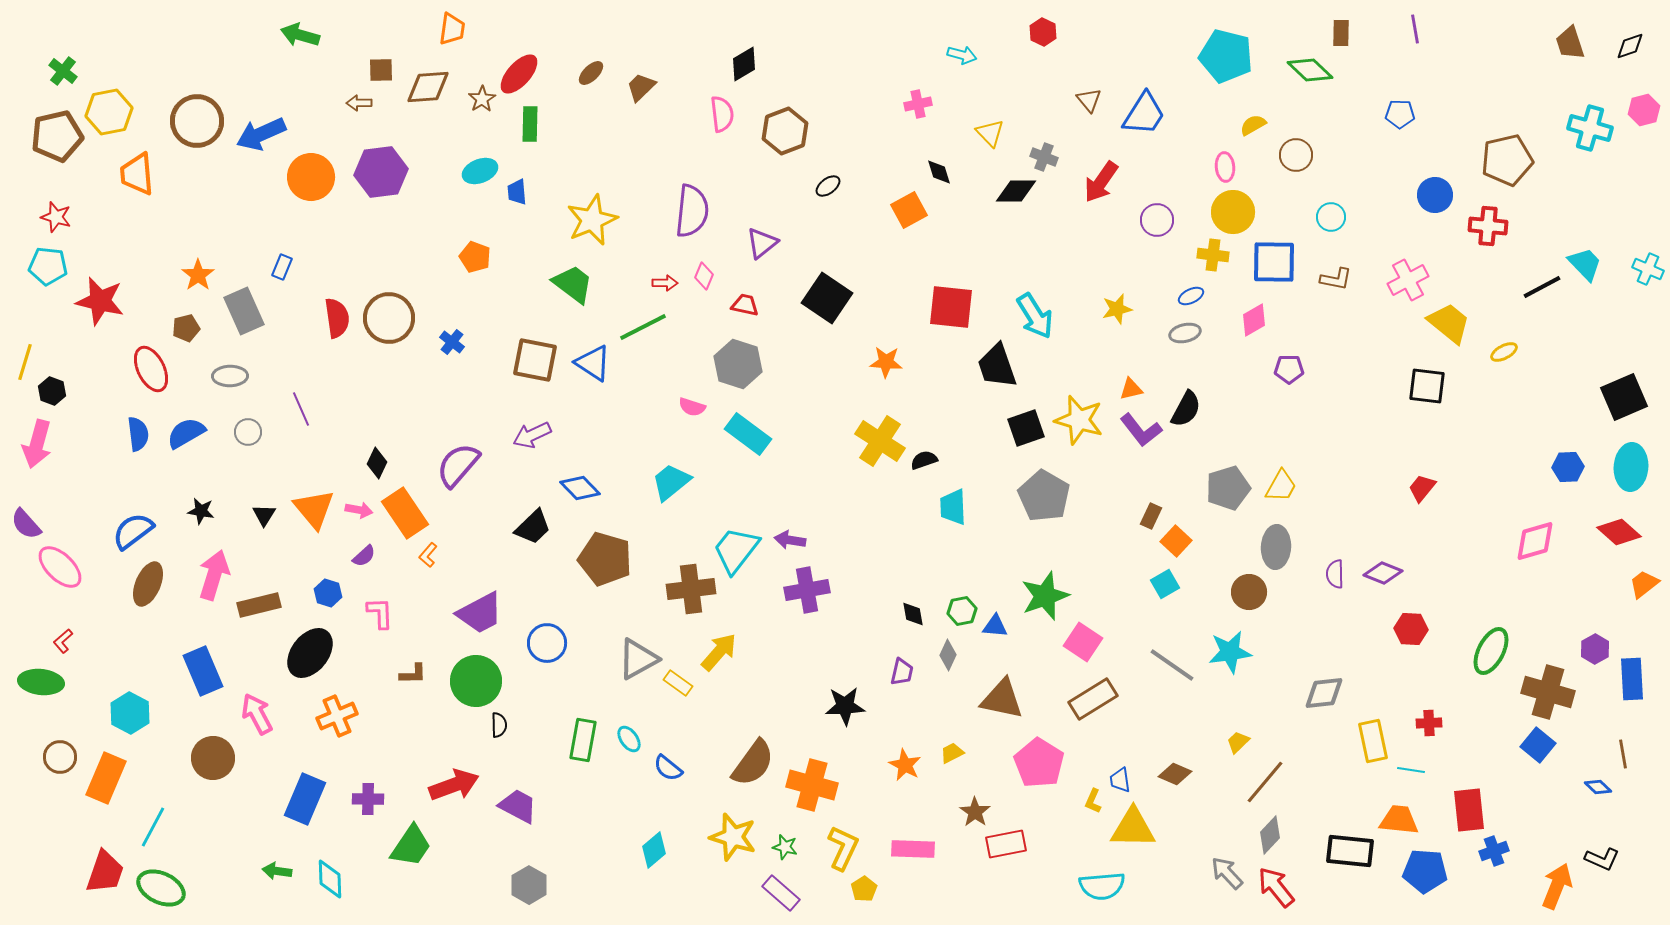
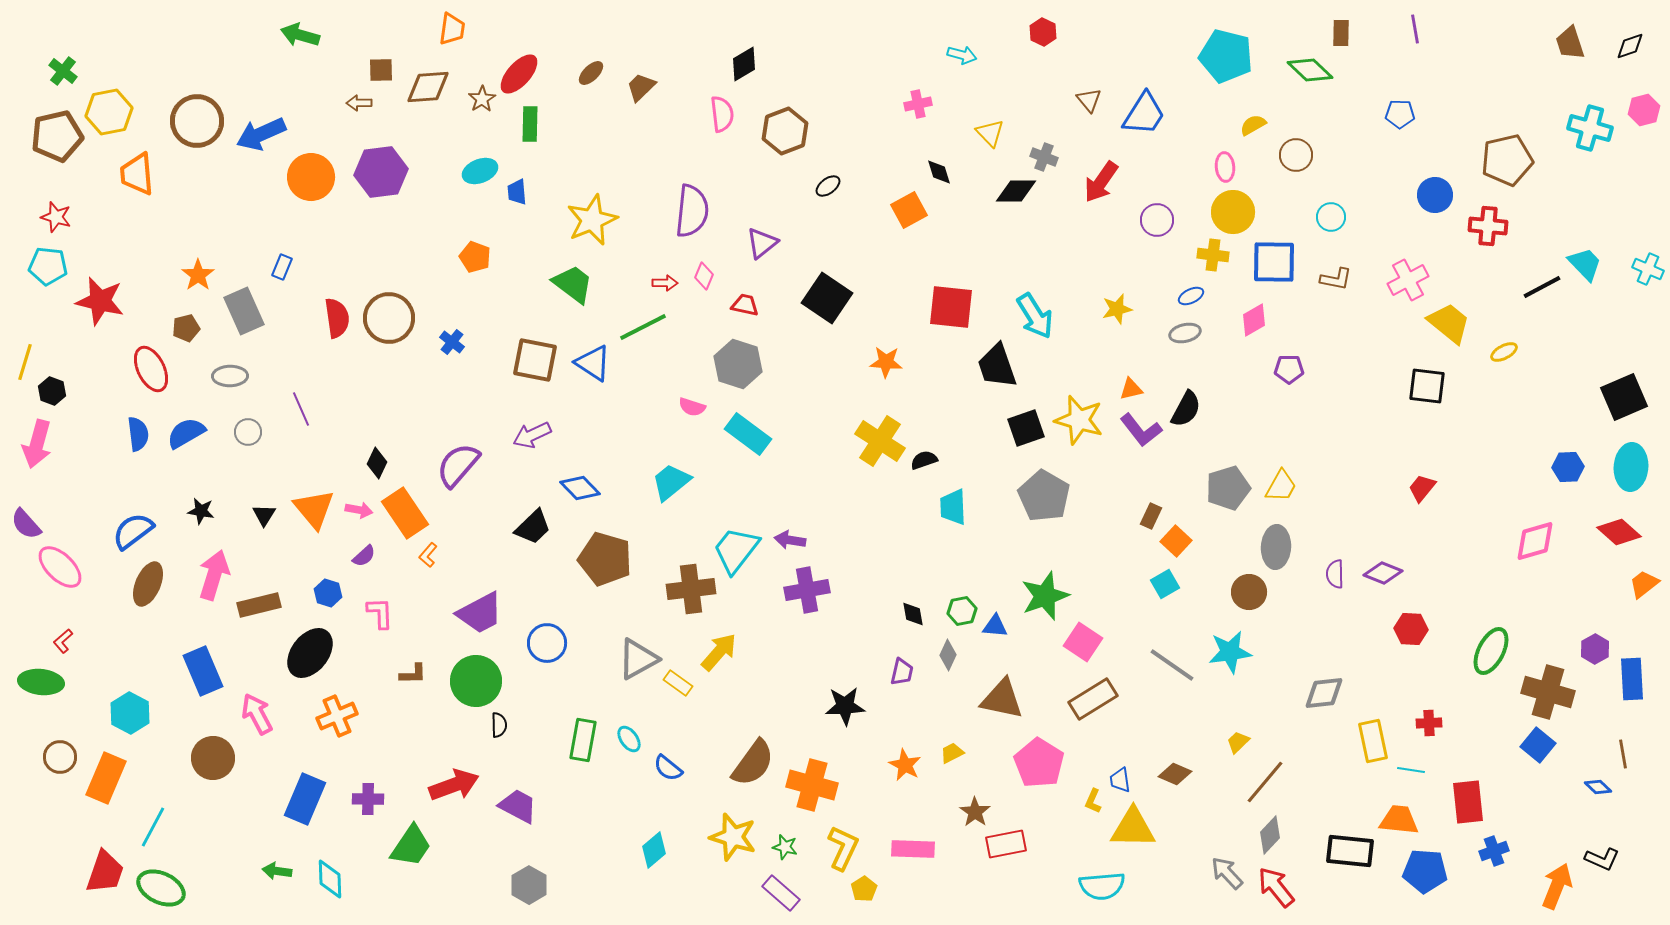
red rectangle at (1469, 810): moved 1 px left, 8 px up
